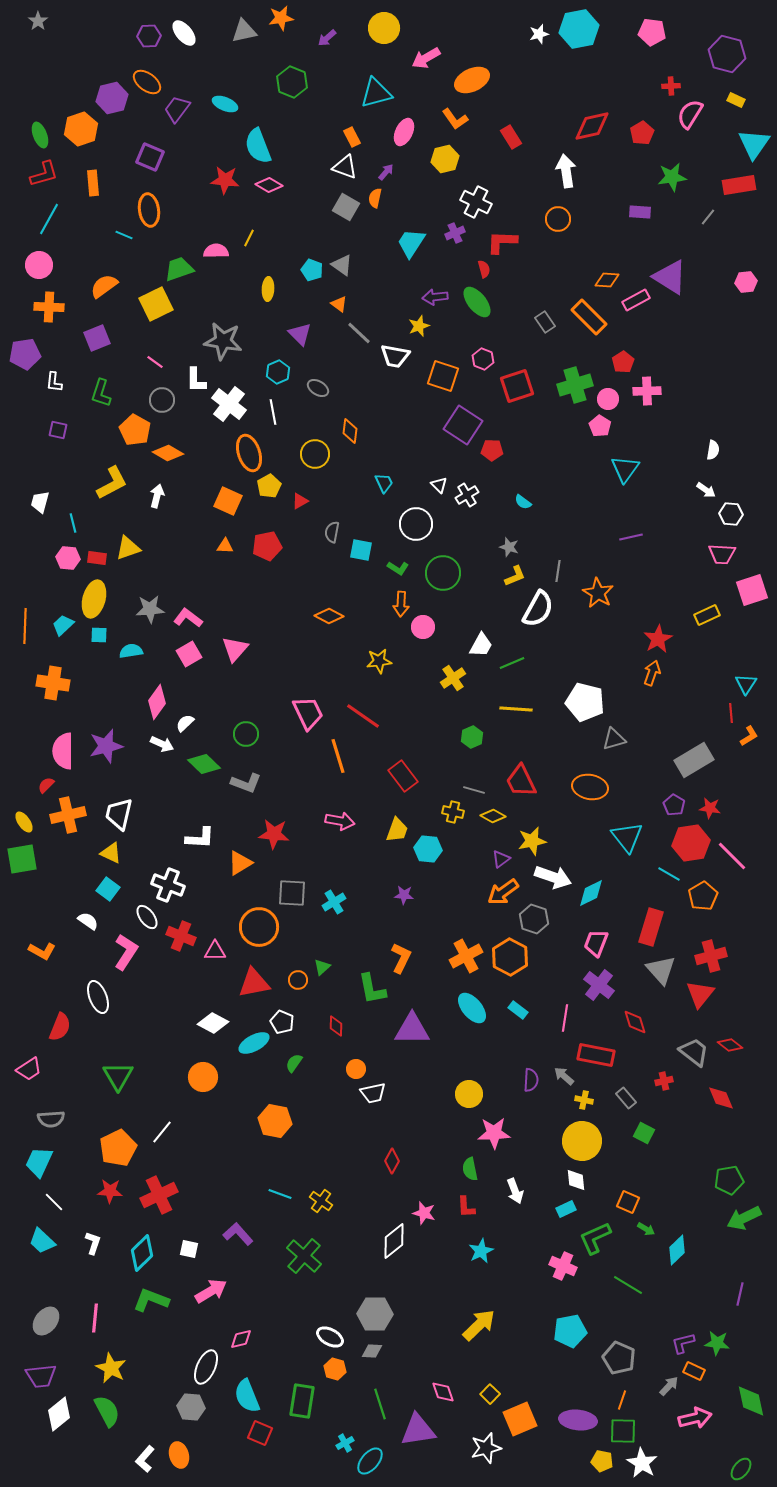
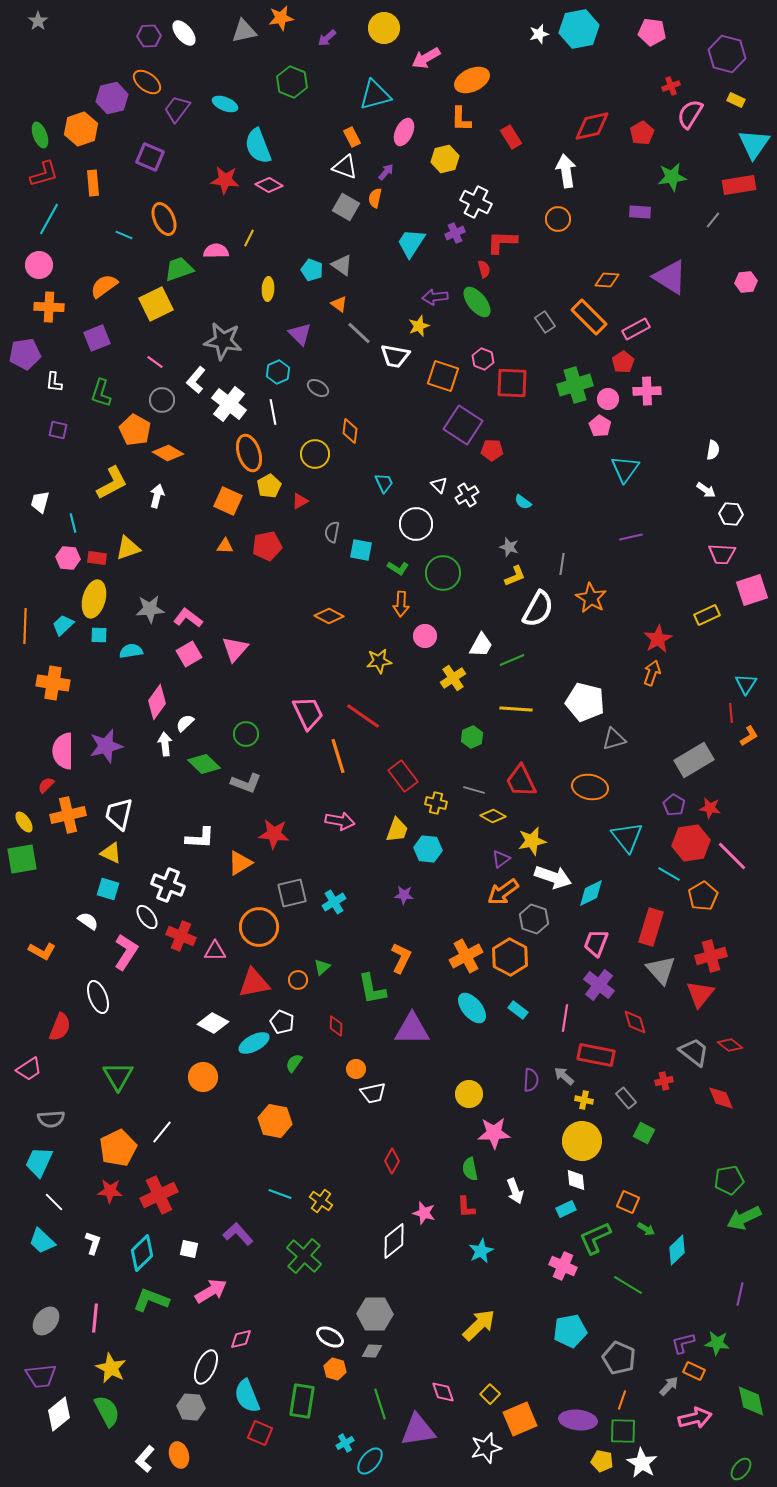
red cross at (671, 86): rotated 18 degrees counterclockwise
cyan triangle at (376, 93): moved 1 px left, 2 px down
orange L-shape at (455, 119): moved 6 px right; rotated 36 degrees clockwise
orange ellipse at (149, 210): moved 15 px right, 9 px down; rotated 16 degrees counterclockwise
gray line at (708, 217): moved 5 px right, 3 px down
pink rectangle at (636, 300): moved 29 px down
white L-shape at (196, 380): rotated 40 degrees clockwise
red square at (517, 386): moved 5 px left, 3 px up; rotated 20 degrees clockwise
gray line at (558, 571): moved 4 px right, 7 px up
orange star at (598, 593): moved 7 px left, 5 px down
pink circle at (423, 627): moved 2 px right, 9 px down
green line at (512, 663): moved 3 px up
white arrow at (162, 744): moved 3 px right; rotated 120 degrees counterclockwise
yellow cross at (453, 812): moved 17 px left, 9 px up
cyan square at (108, 889): rotated 20 degrees counterclockwise
gray square at (292, 893): rotated 16 degrees counterclockwise
